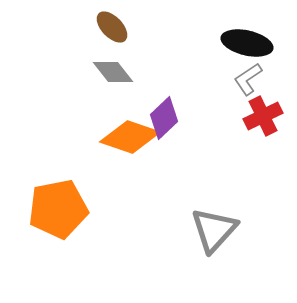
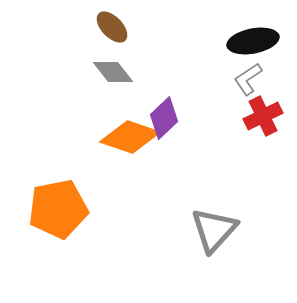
black ellipse: moved 6 px right, 2 px up; rotated 24 degrees counterclockwise
